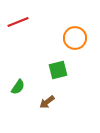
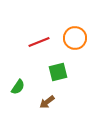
red line: moved 21 px right, 20 px down
green square: moved 2 px down
